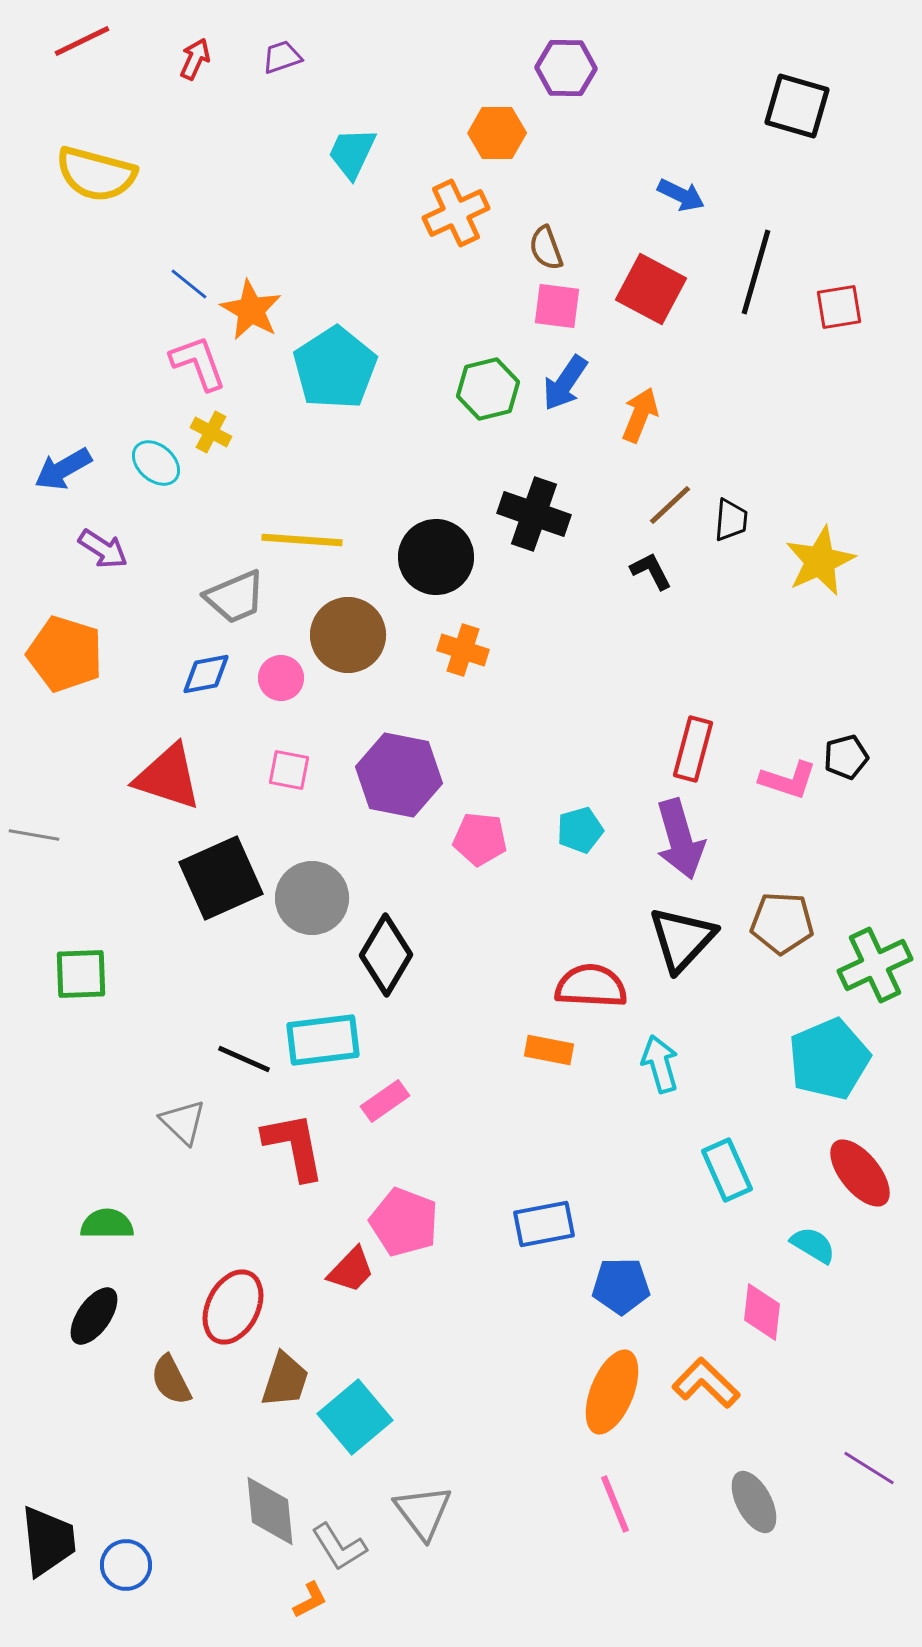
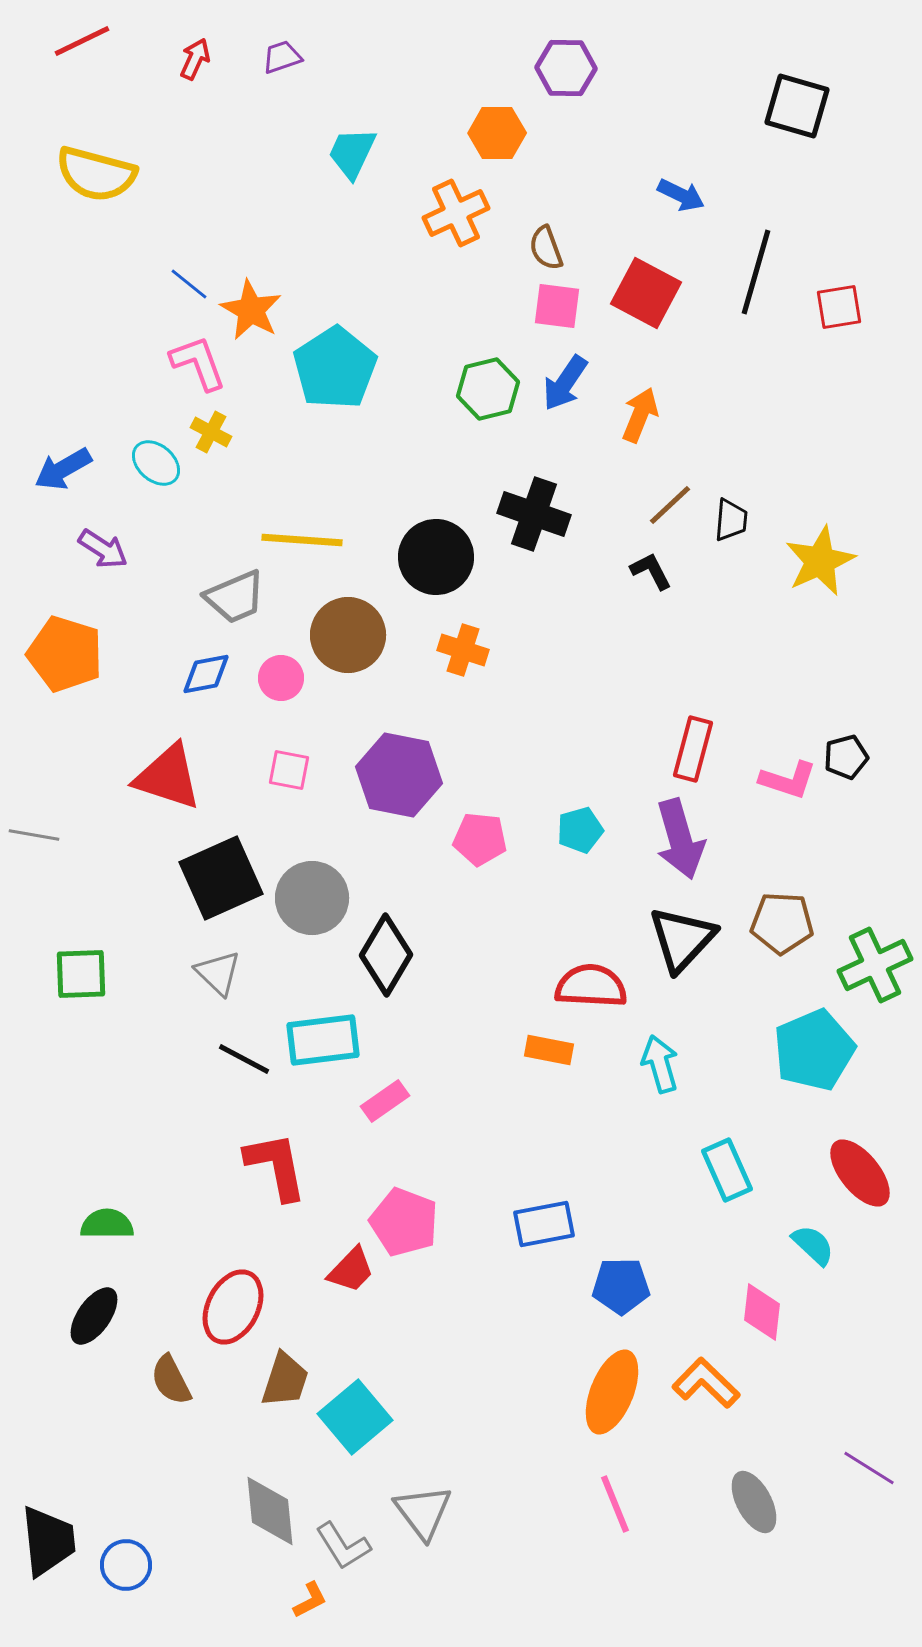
red square at (651, 289): moved 5 px left, 4 px down
black line at (244, 1059): rotated 4 degrees clockwise
cyan pentagon at (829, 1059): moved 15 px left, 9 px up
gray triangle at (183, 1122): moved 35 px right, 149 px up
red L-shape at (294, 1146): moved 18 px left, 20 px down
cyan semicircle at (813, 1245): rotated 12 degrees clockwise
gray L-shape at (339, 1547): moved 4 px right, 1 px up
